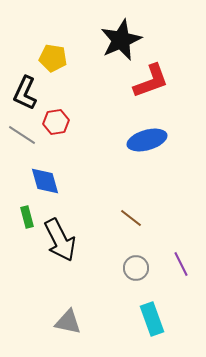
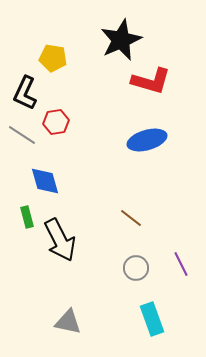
red L-shape: rotated 36 degrees clockwise
